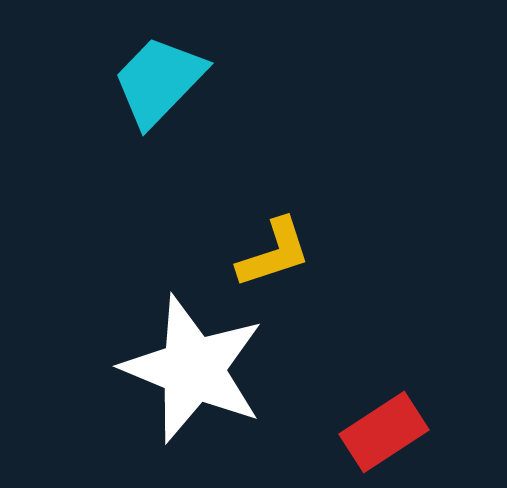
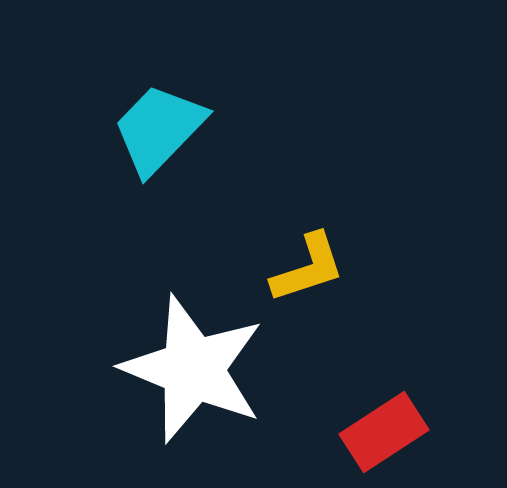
cyan trapezoid: moved 48 px down
yellow L-shape: moved 34 px right, 15 px down
